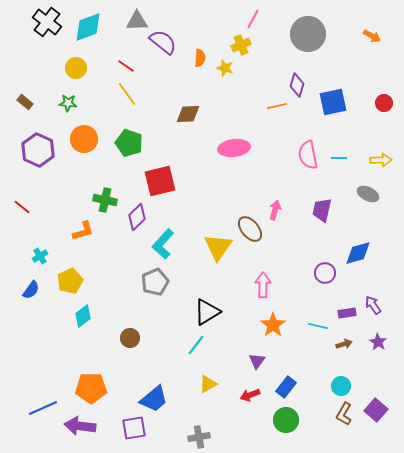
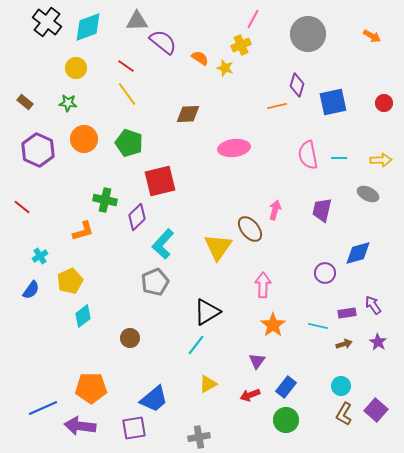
orange semicircle at (200, 58): rotated 60 degrees counterclockwise
